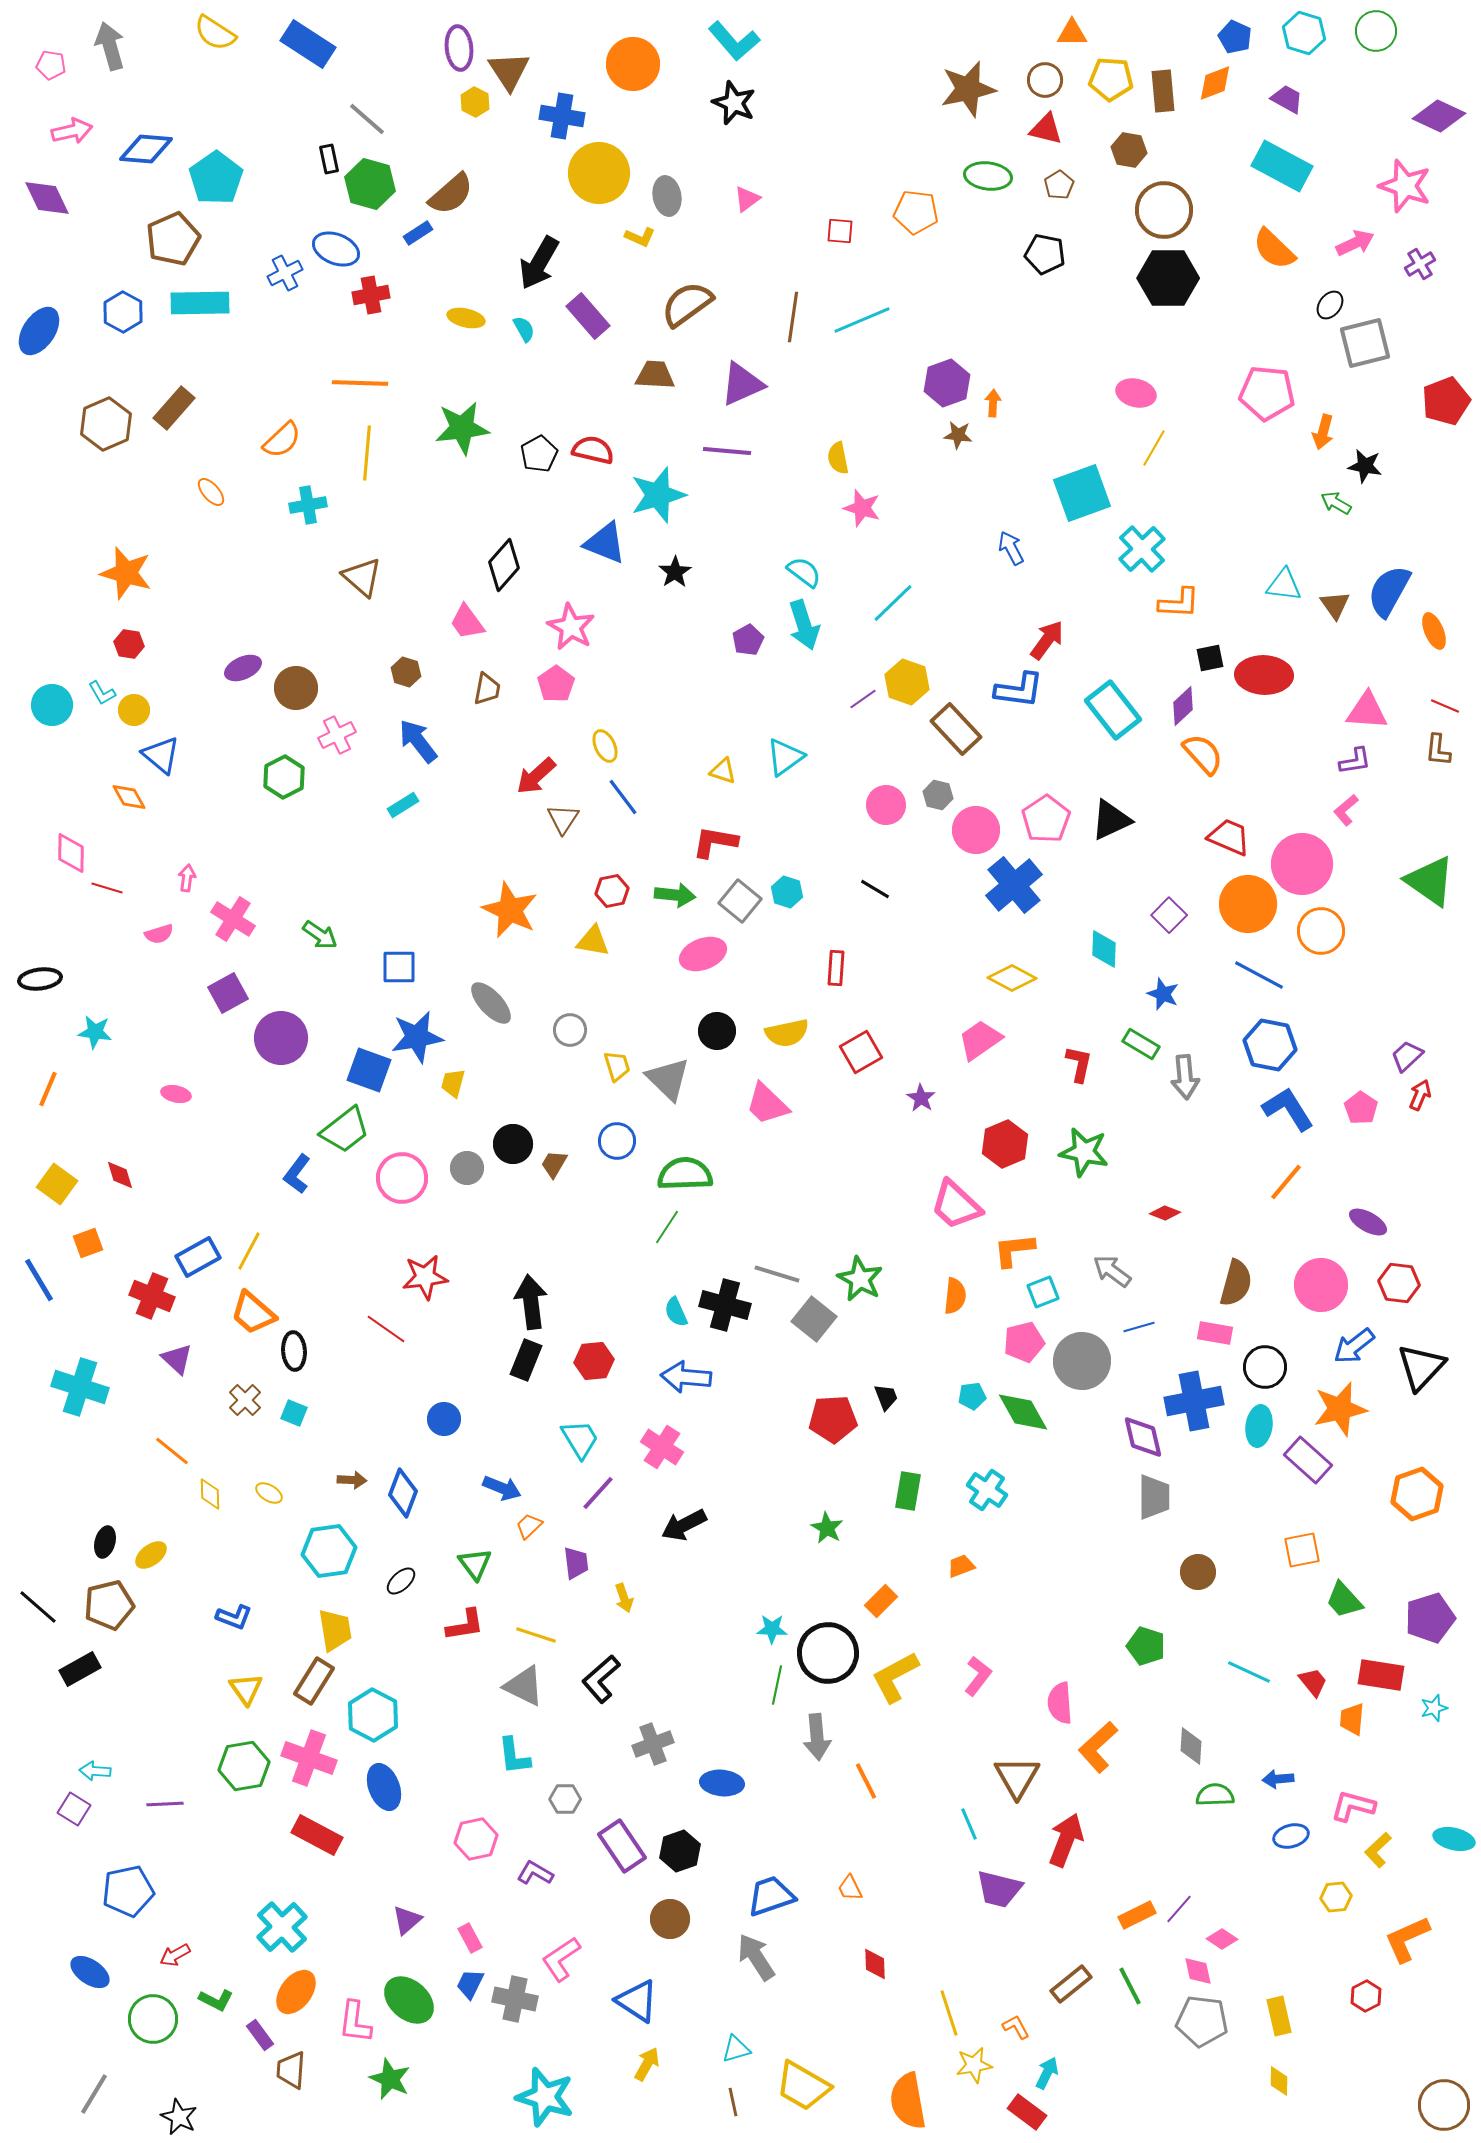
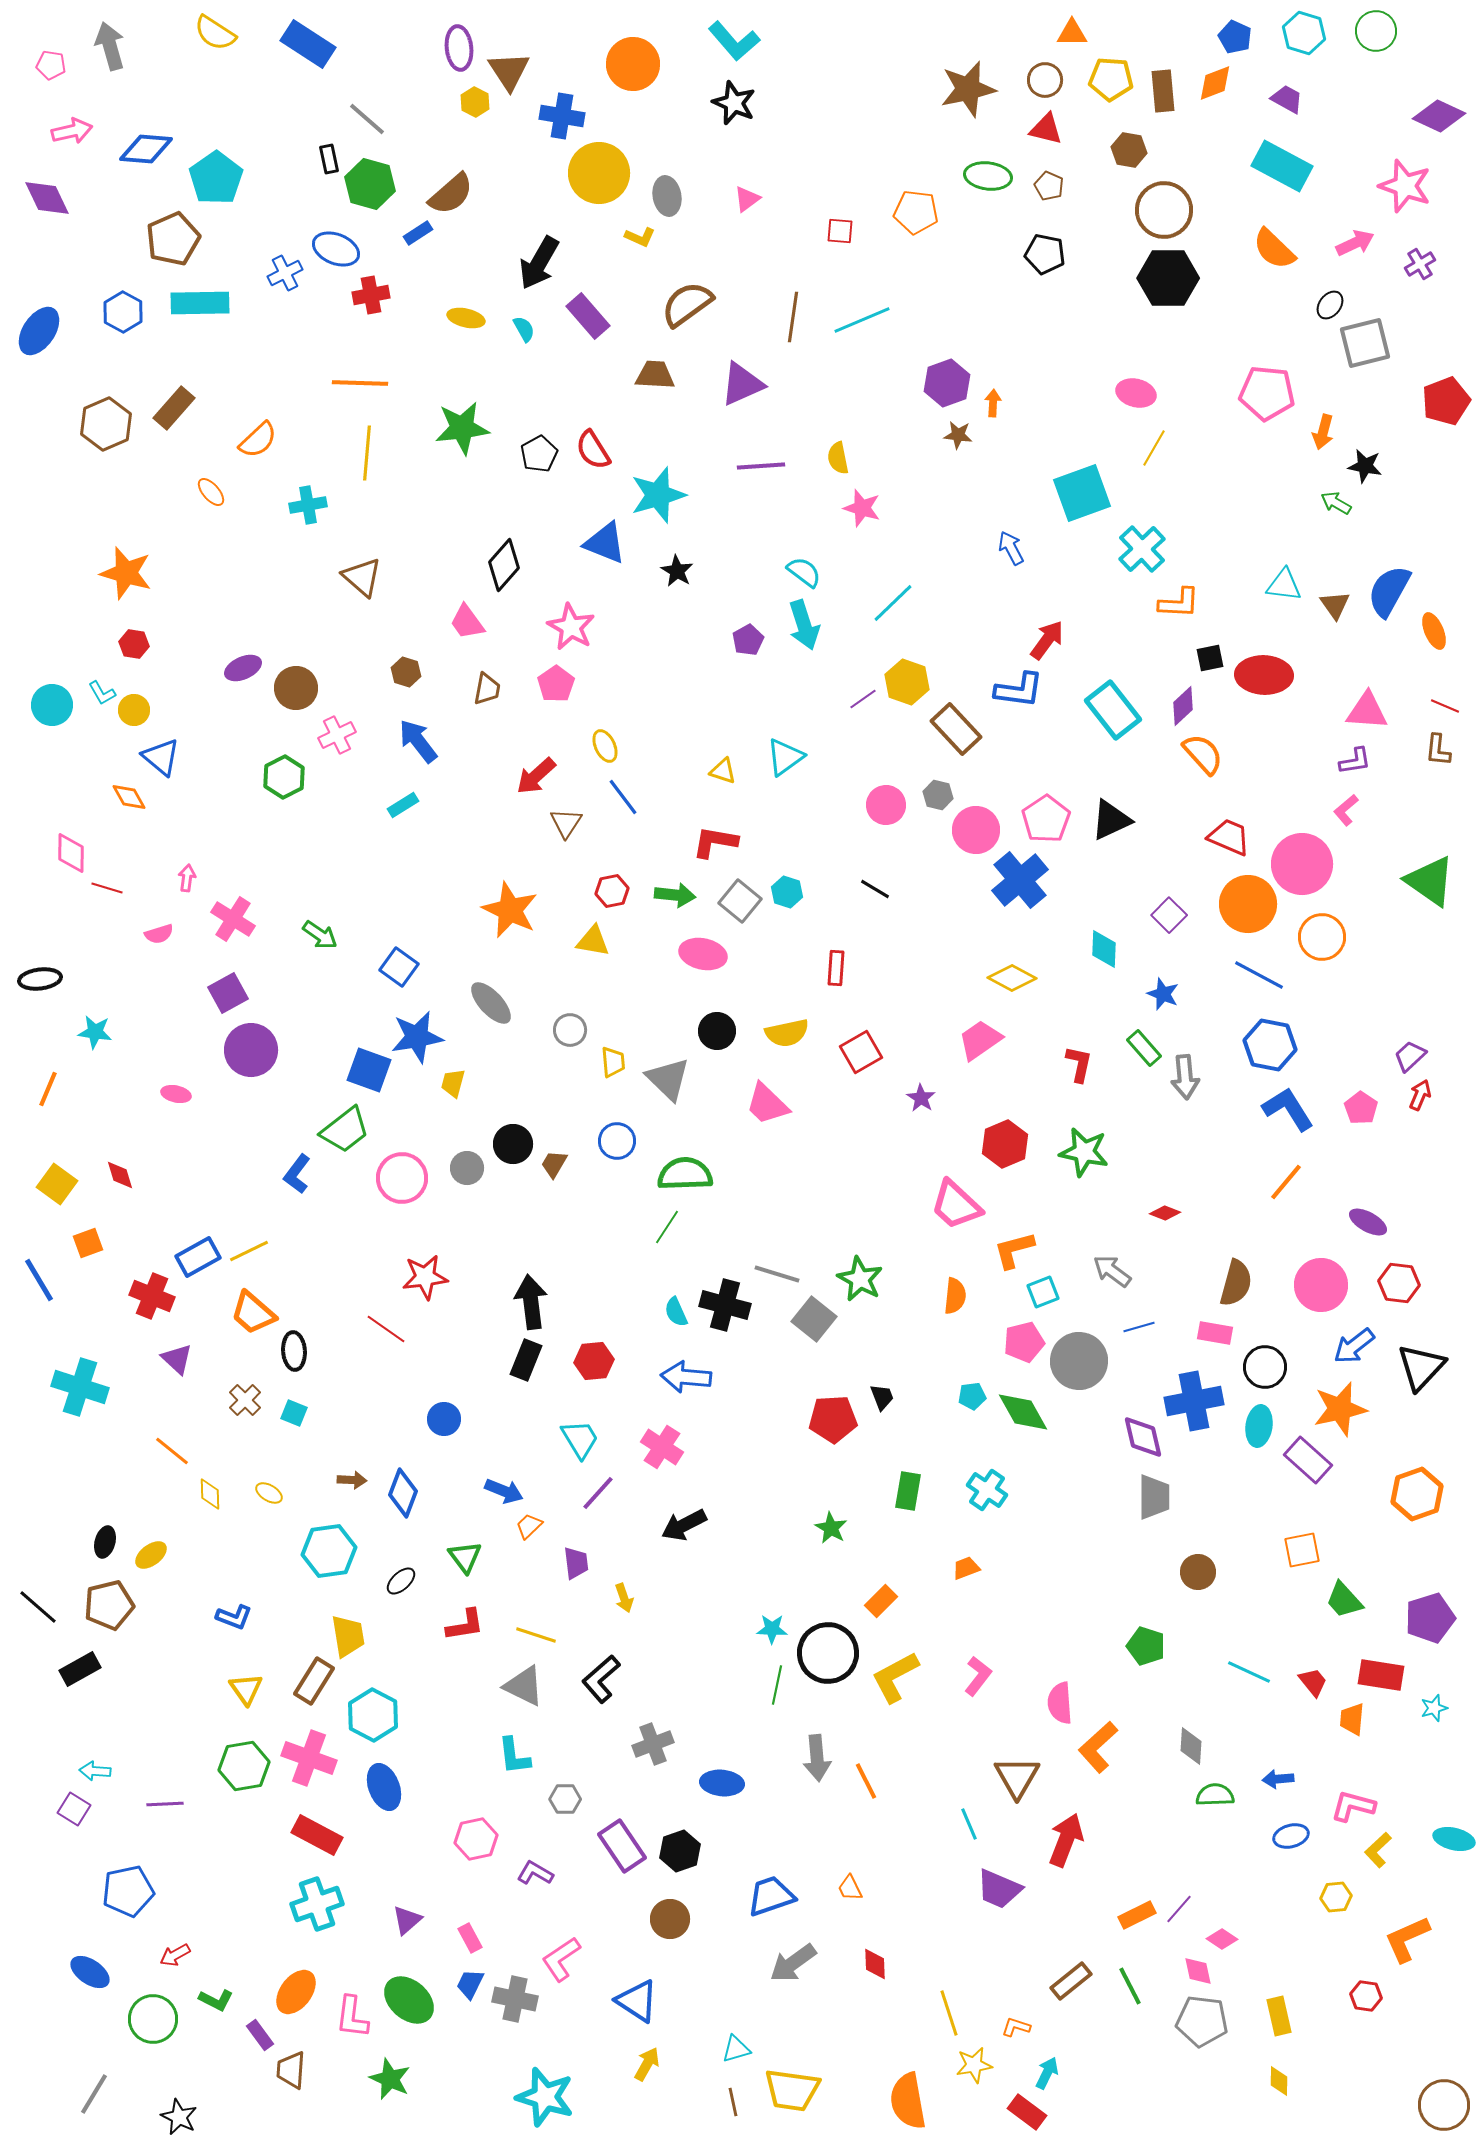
brown pentagon at (1059, 185): moved 10 px left, 1 px down; rotated 16 degrees counterclockwise
orange semicircle at (282, 440): moved 24 px left
red semicircle at (593, 450): rotated 135 degrees counterclockwise
purple line at (727, 451): moved 34 px right, 15 px down; rotated 9 degrees counterclockwise
black star at (675, 572): moved 2 px right, 1 px up; rotated 8 degrees counterclockwise
red hexagon at (129, 644): moved 5 px right
blue triangle at (161, 755): moved 2 px down
brown triangle at (563, 819): moved 3 px right, 4 px down
blue cross at (1014, 885): moved 6 px right, 5 px up
orange circle at (1321, 931): moved 1 px right, 6 px down
pink ellipse at (703, 954): rotated 33 degrees clockwise
blue square at (399, 967): rotated 36 degrees clockwise
purple circle at (281, 1038): moved 30 px left, 12 px down
green rectangle at (1141, 1044): moved 3 px right, 4 px down; rotated 18 degrees clockwise
purple trapezoid at (1407, 1056): moved 3 px right
yellow trapezoid at (617, 1066): moved 4 px left, 4 px up; rotated 12 degrees clockwise
orange L-shape at (1014, 1250): rotated 9 degrees counterclockwise
yellow line at (249, 1251): rotated 36 degrees clockwise
gray circle at (1082, 1361): moved 3 px left
black trapezoid at (886, 1397): moved 4 px left
blue arrow at (502, 1488): moved 2 px right, 3 px down
green star at (827, 1528): moved 4 px right
green triangle at (475, 1564): moved 10 px left, 7 px up
orange trapezoid at (961, 1566): moved 5 px right, 2 px down
yellow trapezoid at (335, 1630): moved 13 px right, 6 px down
gray arrow at (817, 1737): moved 21 px down
purple trapezoid at (999, 1889): rotated 9 degrees clockwise
cyan cross at (282, 1927): moved 35 px right, 23 px up; rotated 24 degrees clockwise
gray arrow at (756, 1957): moved 37 px right, 6 px down; rotated 93 degrees counterclockwise
brown rectangle at (1071, 1984): moved 3 px up
red hexagon at (1366, 1996): rotated 24 degrees counterclockwise
pink L-shape at (355, 2022): moved 3 px left, 5 px up
orange L-shape at (1016, 2027): rotated 44 degrees counterclockwise
yellow trapezoid at (803, 2086): moved 11 px left, 4 px down; rotated 22 degrees counterclockwise
